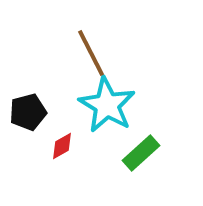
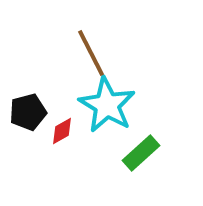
red diamond: moved 15 px up
